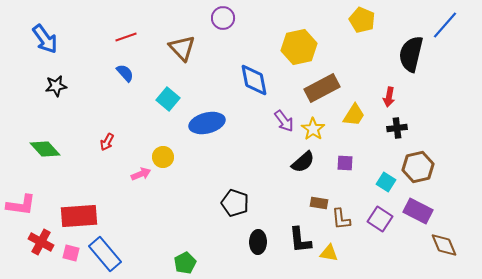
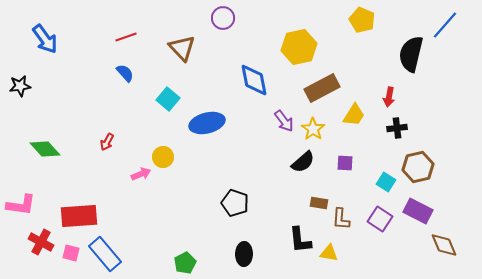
black star at (56, 86): moved 36 px left
brown L-shape at (341, 219): rotated 10 degrees clockwise
black ellipse at (258, 242): moved 14 px left, 12 px down
